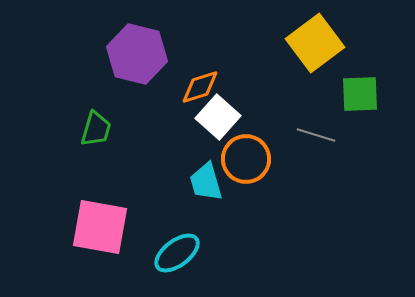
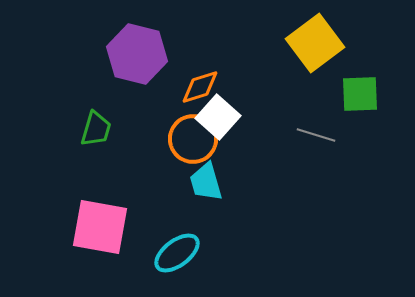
orange circle: moved 53 px left, 20 px up
